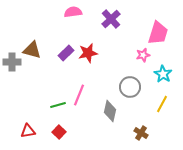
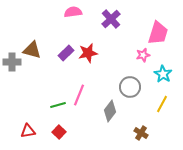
gray diamond: rotated 25 degrees clockwise
